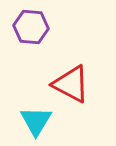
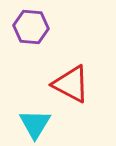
cyan triangle: moved 1 px left, 3 px down
